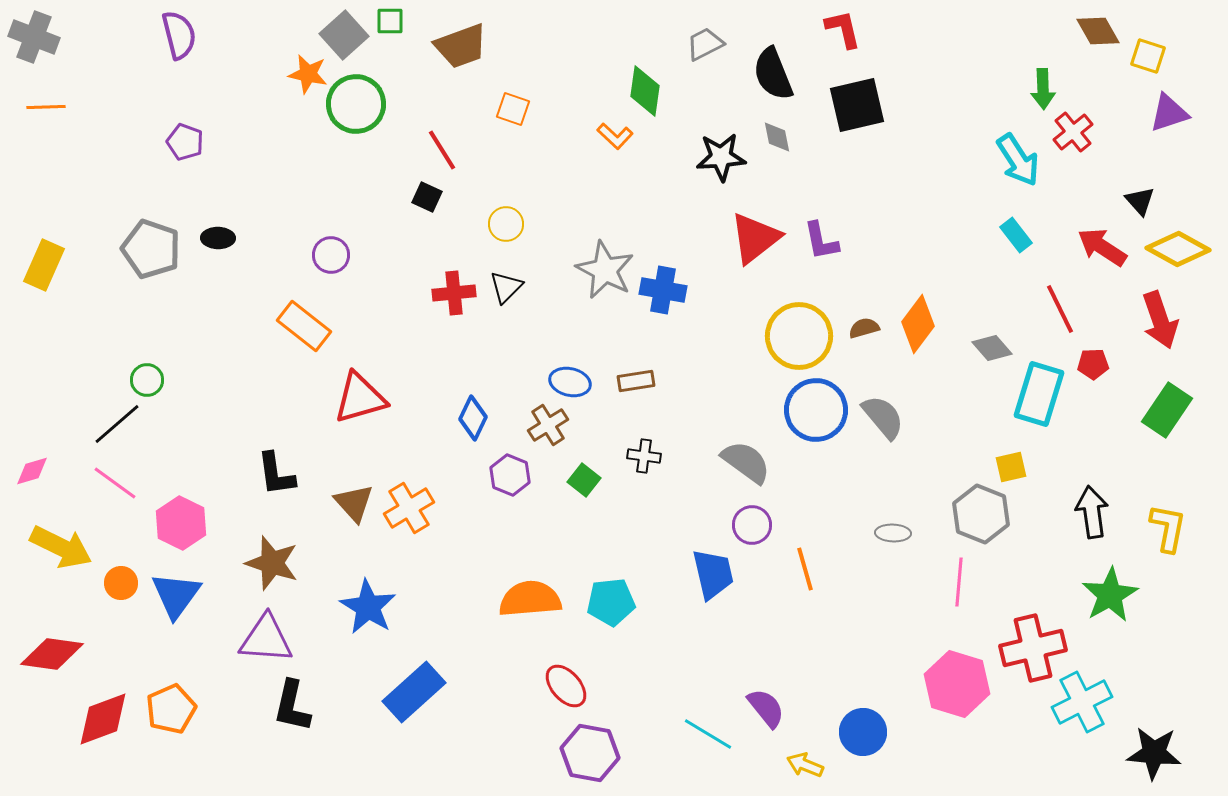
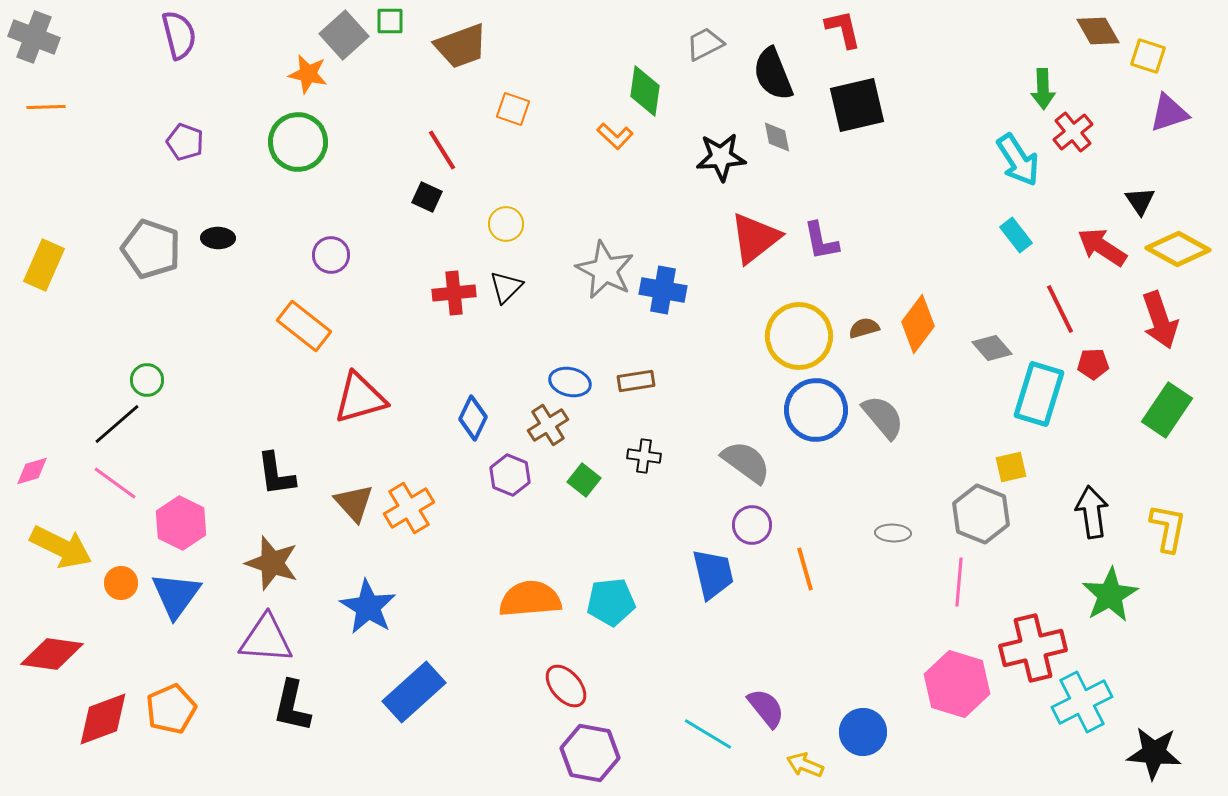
green circle at (356, 104): moved 58 px left, 38 px down
black triangle at (1140, 201): rotated 8 degrees clockwise
